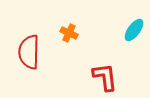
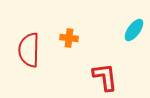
orange cross: moved 5 px down; rotated 18 degrees counterclockwise
red semicircle: moved 2 px up
